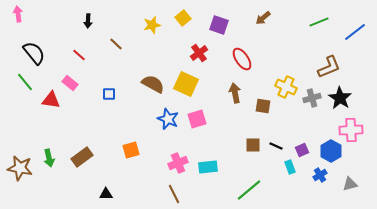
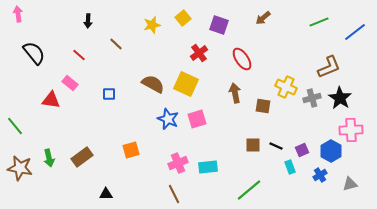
green line at (25, 82): moved 10 px left, 44 px down
